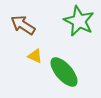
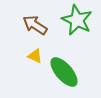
green star: moved 2 px left, 1 px up
brown arrow: moved 12 px right
